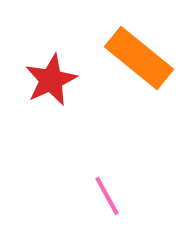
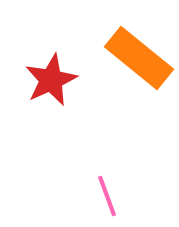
pink line: rotated 9 degrees clockwise
